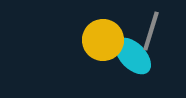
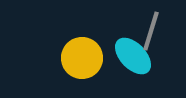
yellow circle: moved 21 px left, 18 px down
